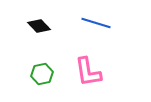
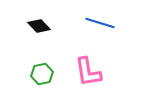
blue line: moved 4 px right
